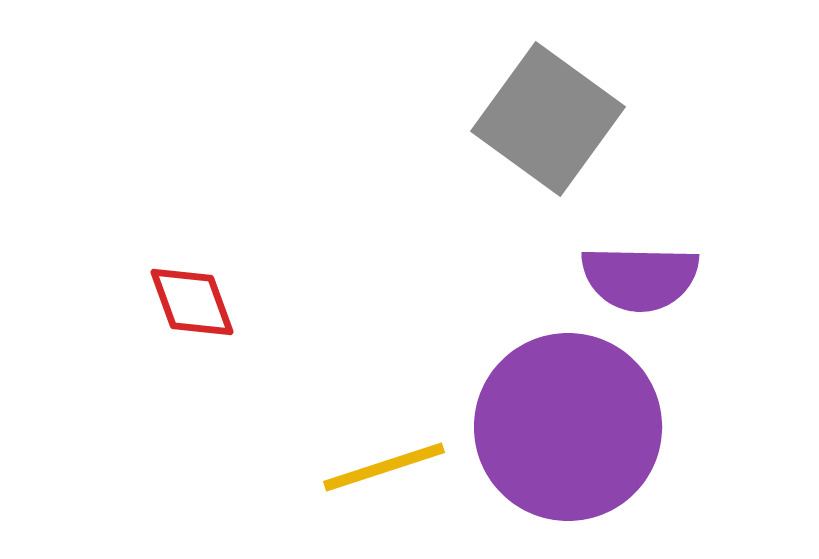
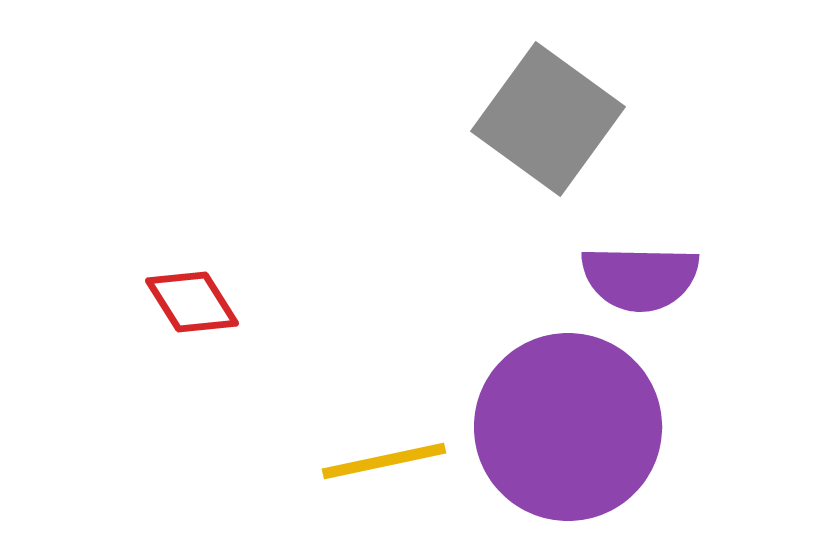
red diamond: rotated 12 degrees counterclockwise
yellow line: moved 6 px up; rotated 6 degrees clockwise
